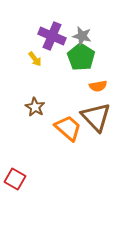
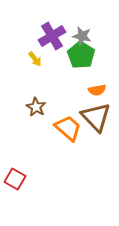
purple cross: rotated 36 degrees clockwise
green pentagon: moved 2 px up
orange semicircle: moved 1 px left, 4 px down
brown star: moved 1 px right
